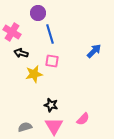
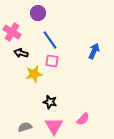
blue line: moved 6 px down; rotated 18 degrees counterclockwise
blue arrow: rotated 21 degrees counterclockwise
black star: moved 1 px left, 3 px up
